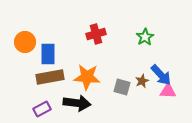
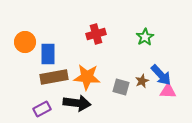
brown rectangle: moved 4 px right
gray square: moved 1 px left
